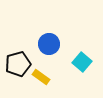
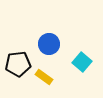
black pentagon: rotated 10 degrees clockwise
yellow rectangle: moved 3 px right
